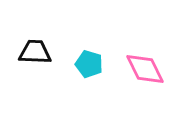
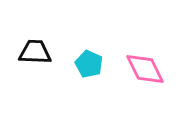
cyan pentagon: rotated 8 degrees clockwise
